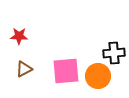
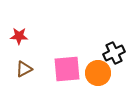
black cross: rotated 20 degrees counterclockwise
pink square: moved 1 px right, 2 px up
orange circle: moved 3 px up
